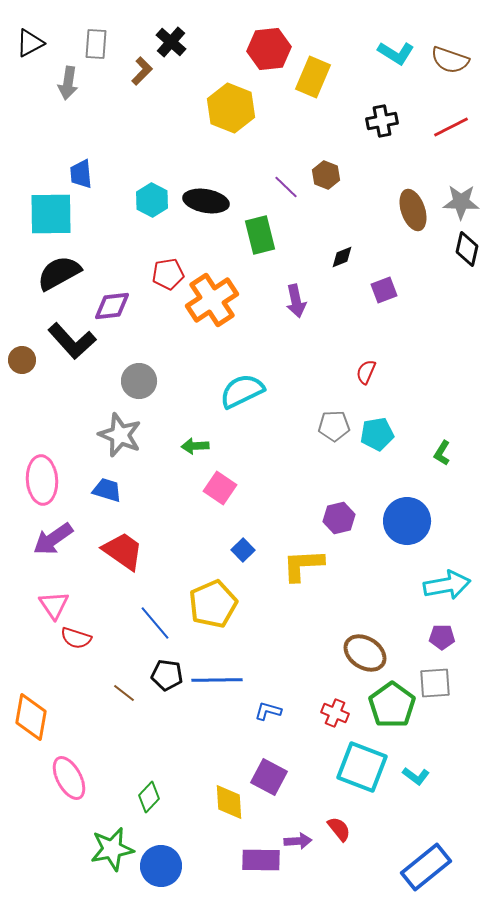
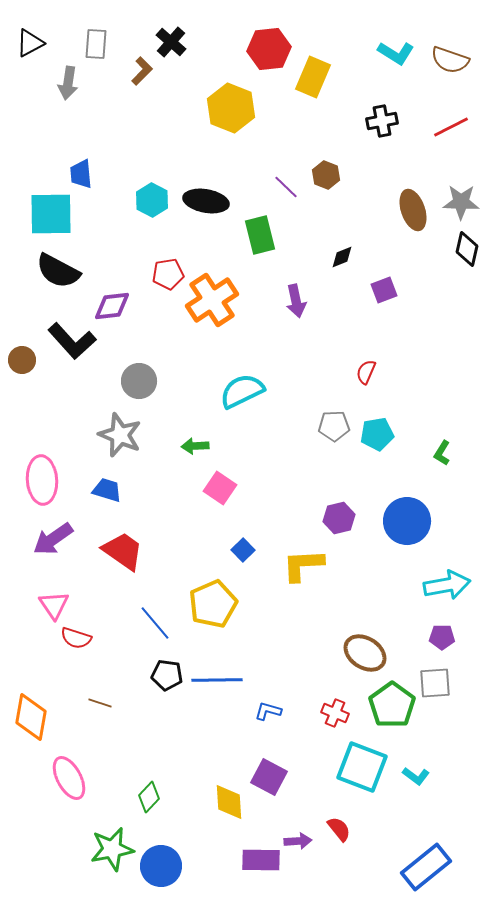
black semicircle at (59, 273): moved 1 px left, 2 px up; rotated 123 degrees counterclockwise
brown line at (124, 693): moved 24 px left, 10 px down; rotated 20 degrees counterclockwise
